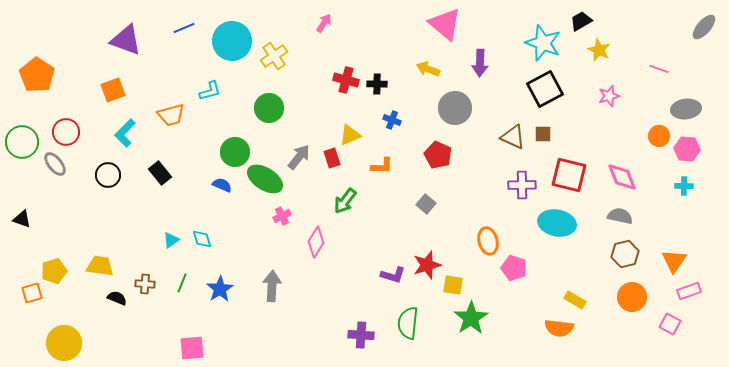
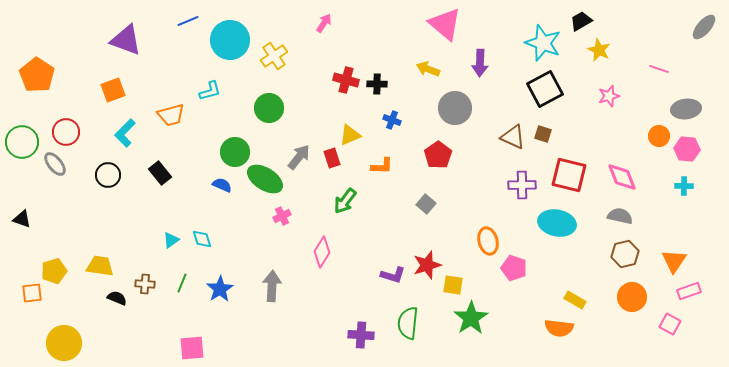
blue line at (184, 28): moved 4 px right, 7 px up
cyan circle at (232, 41): moved 2 px left, 1 px up
brown square at (543, 134): rotated 18 degrees clockwise
red pentagon at (438, 155): rotated 12 degrees clockwise
pink diamond at (316, 242): moved 6 px right, 10 px down
orange square at (32, 293): rotated 10 degrees clockwise
